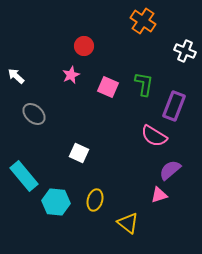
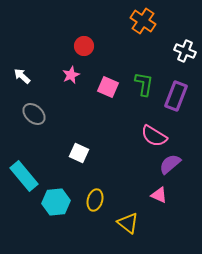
white arrow: moved 6 px right
purple rectangle: moved 2 px right, 10 px up
purple semicircle: moved 6 px up
pink triangle: rotated 42 degrees clockwise
cyan hexagon: rotated 12 degrees counterclockwise
